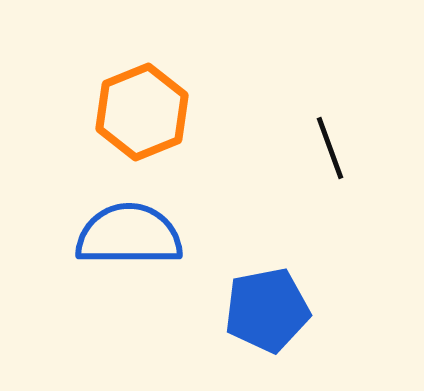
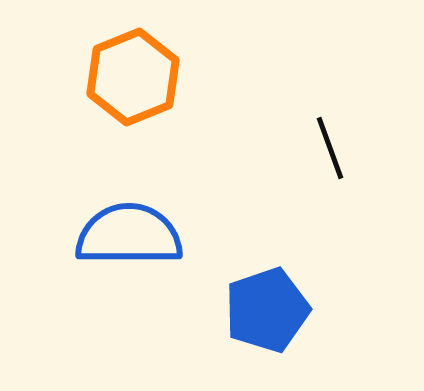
orange hexagon: moved 9 px left, 35 px up
blue pentagon: rotated 8 degrees counterclockwise
